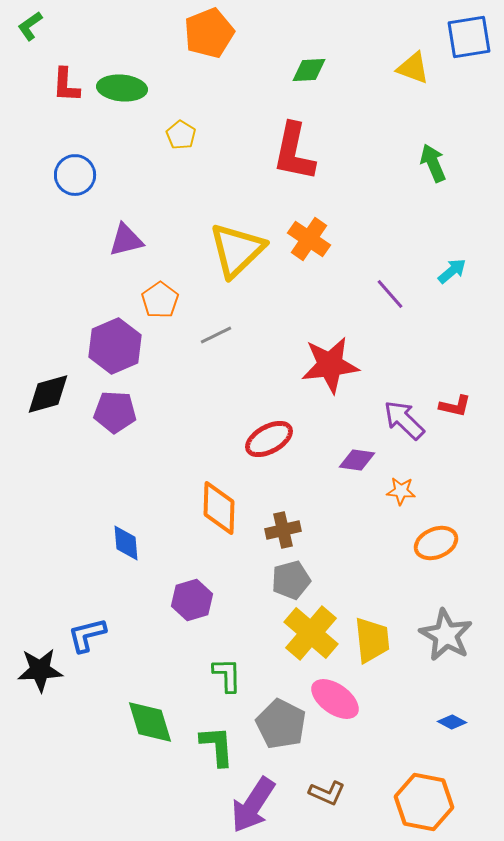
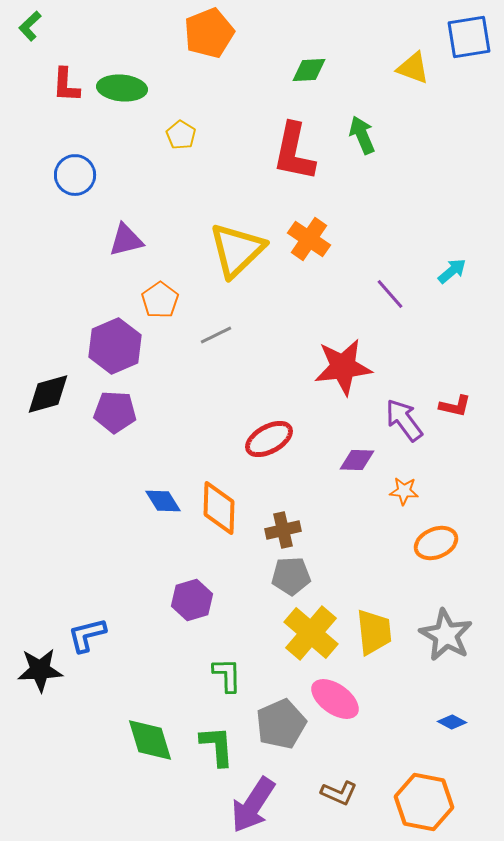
green L-shape at (30, 26): rotated 8 degrees counterclockwise
green arrow at (433, 163): moved 71 px left, 28 px up
red star at (330, 365): moved 13 px right, 2 px down
purple arrow at (404, 420): rotated 9 degrees clockwise
purple diamond at (357, 460): rotated 6 degrees counterclockwise
orange star at (401, 491): moved 3 px right
blue diamond at (126, 543): moved 37 px right, 42 px up; rotated 27 degrees counterclockwise
gray pentagon at (291, 580): moved 4 px up; rotated 12 degrees clockwise
yellow trapezoid at (372, 640): moved 2 px right, 8 px up
green diamond at (150, 722): moved 18 px down
gray pentagon at (281, 724): rotated 21 degrees clockwise
brown L-shape at (327, 793): moved 12 px right
